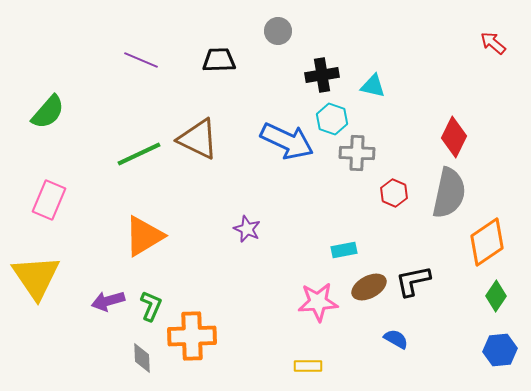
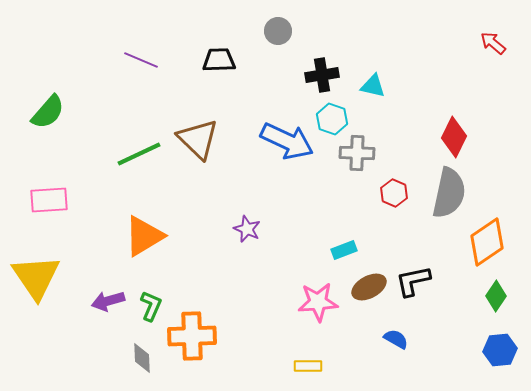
brown triangle: rotated 18 degrees clockwise
pink rectangle: rotated 63 degrees clockwise
cyan rectangle: rotated 10 degrees counterclockwise
